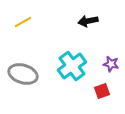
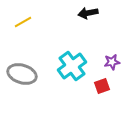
black arrow: moved 8 px up
purple star: moved 1 px right, 2 px up; rotated 21 degrees counterclockwise
gray ellipse: moved 1 px left
red square: moved 5 px up
